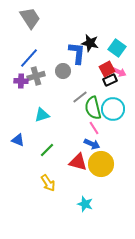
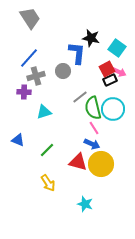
black star: moved 1 px right, 5 px up
purple cross: moved 3 px right, 11 px down
cyan triangle: moved 2 px right, 3 px up
